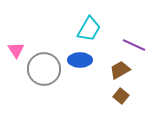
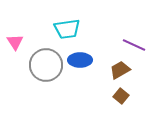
cyan trapezoid: moved 22 px left; rotated 52 degrees clockwise
pink triangle: moved 1 px left, 8 px up
gray circle: moved 2 px right, 4 px up
